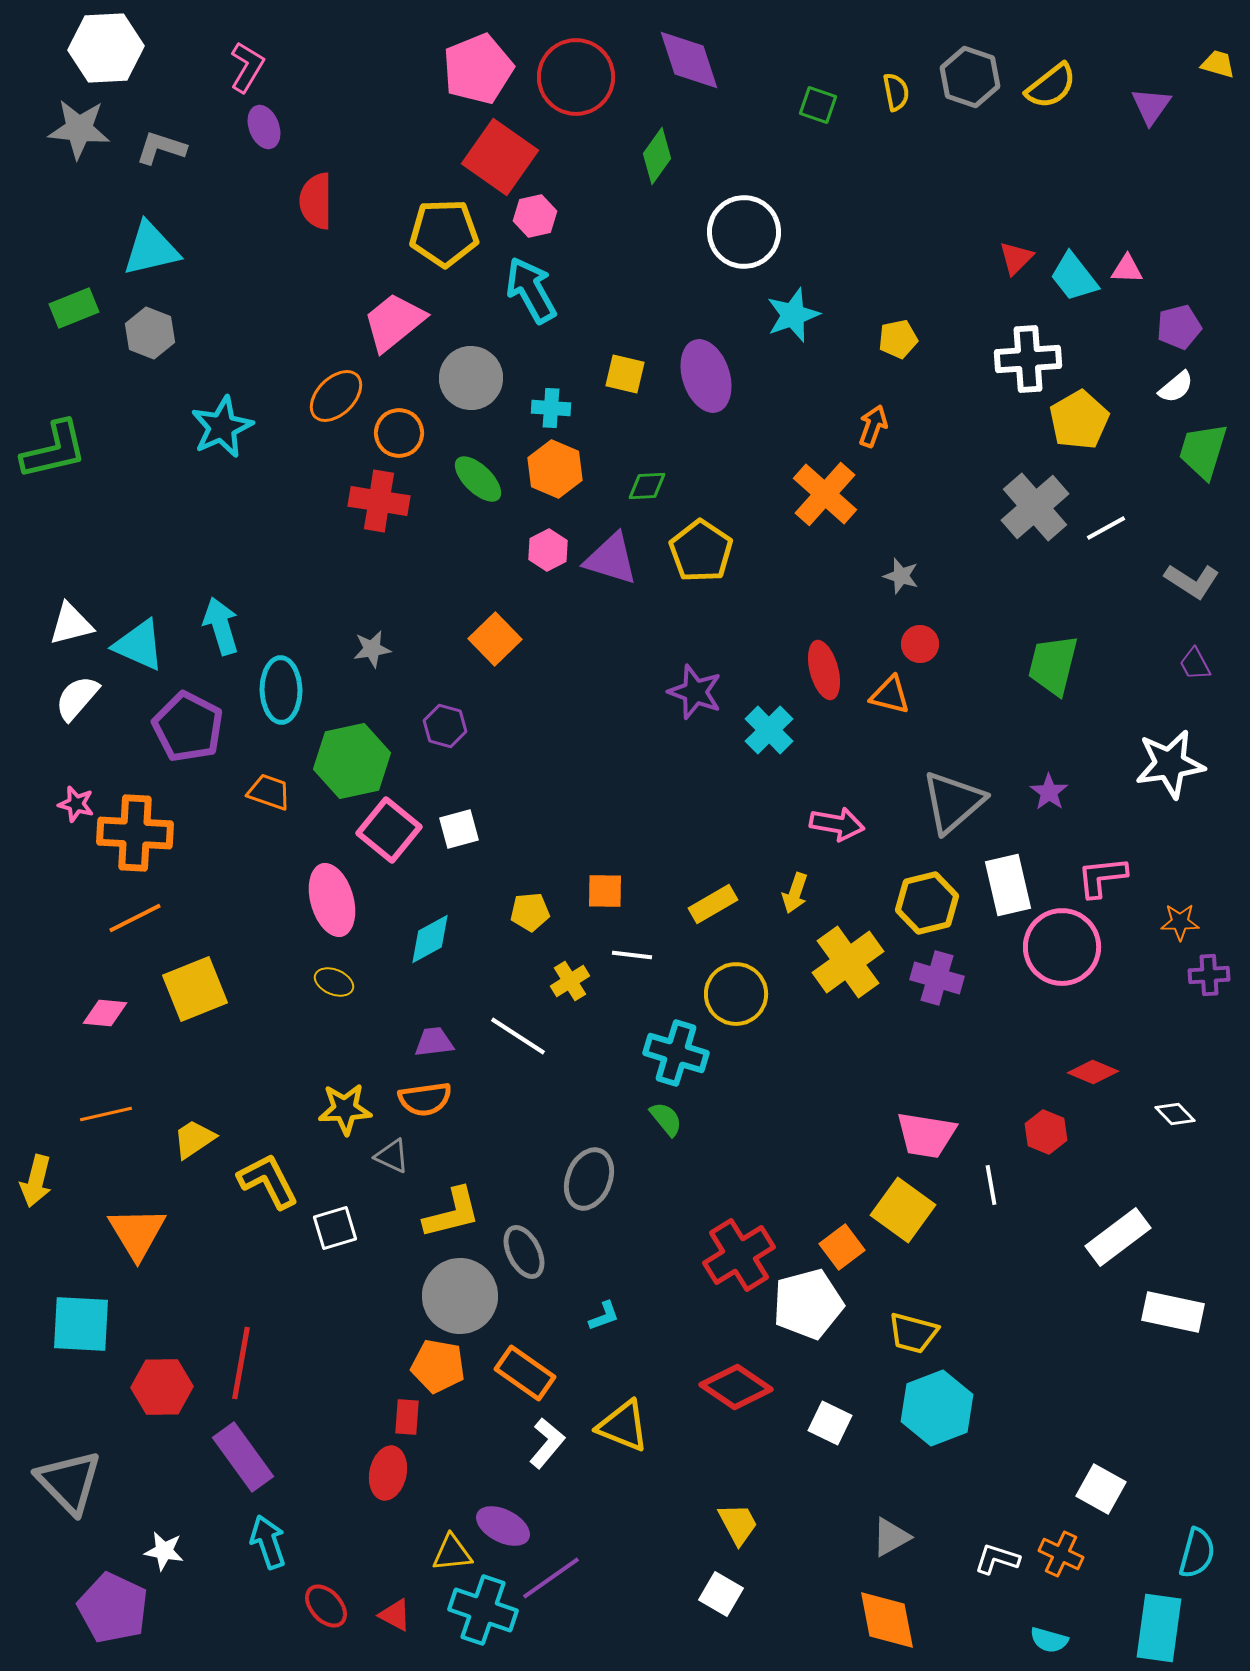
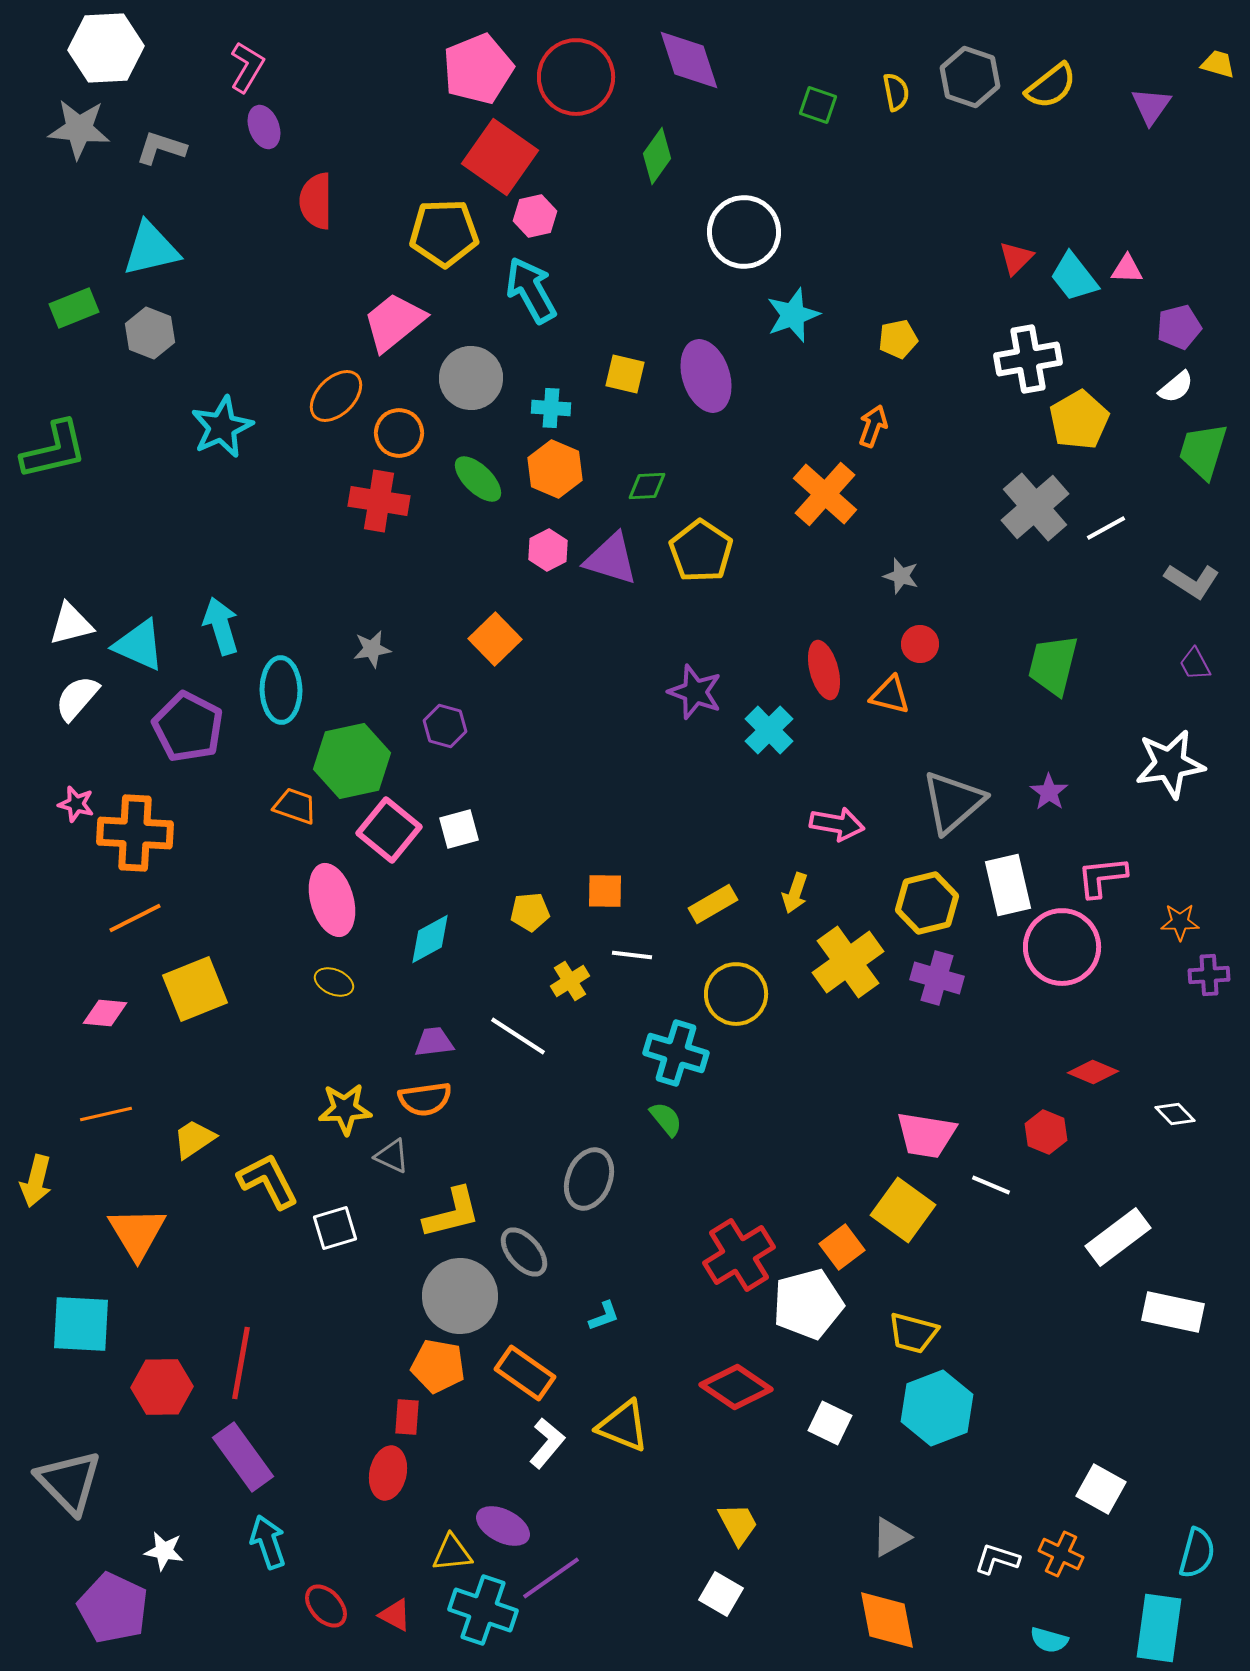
white cross at (1028, 359): rotated 6 degrees counterclockwise
orange trapezoid at (269, 792): moved 26 px right, 14 px down
white line at (991, 1185): rotated 57 degrees counterclockwise
gray ellipse at (524, 1252): rotated 14 degrees counterclockwise
